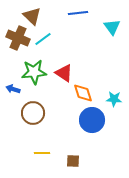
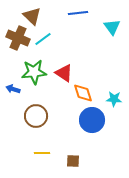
brown circle: moved 3 px right, 3 px down
